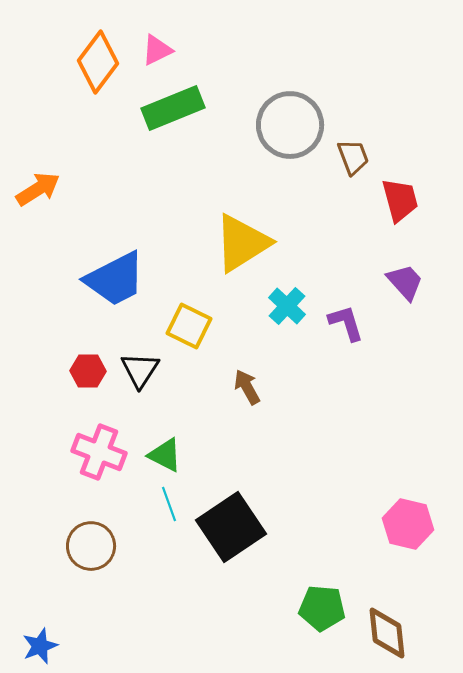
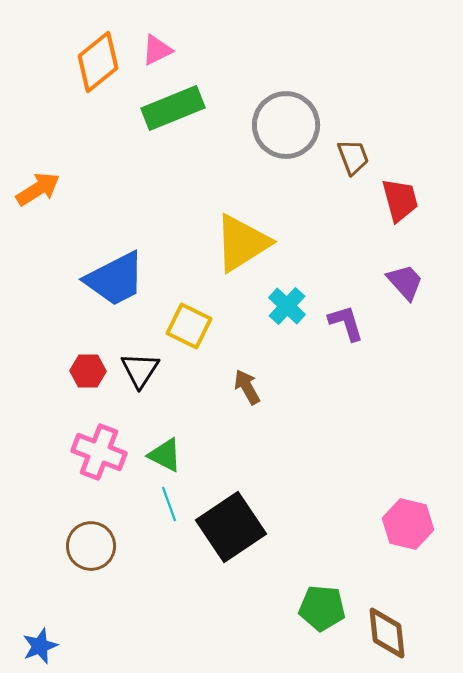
orange diamond: rotated 14 degrees clockwise
gray circle: moved 4 px left
